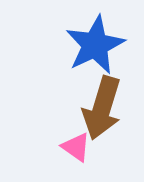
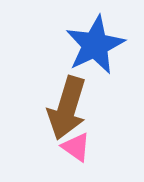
brown arrow: moved 35 px left
